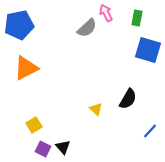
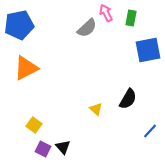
green rectangle: moved 6 px left
blue square: rotated 28 degrees counterclockwise
yellow square: rotated 21 degrees counterclockwise
